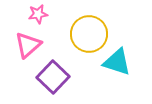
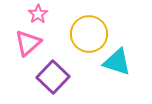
pink star: rotated 24 degrees counterclockwise
pink triangle: moved 2 px up
